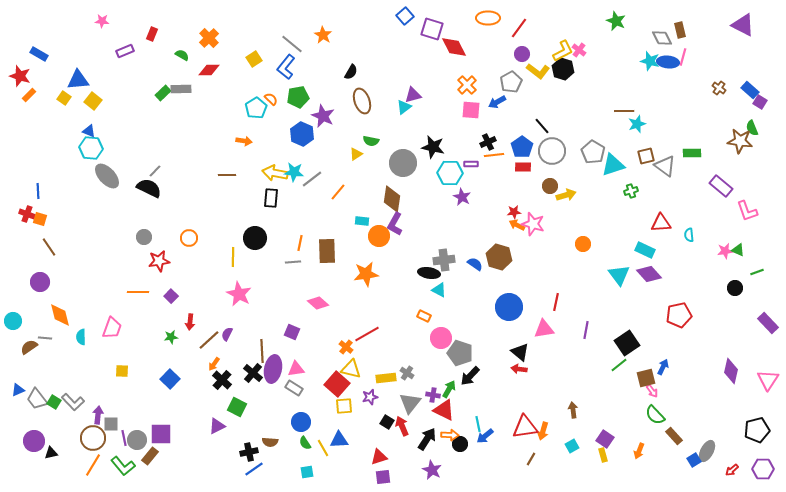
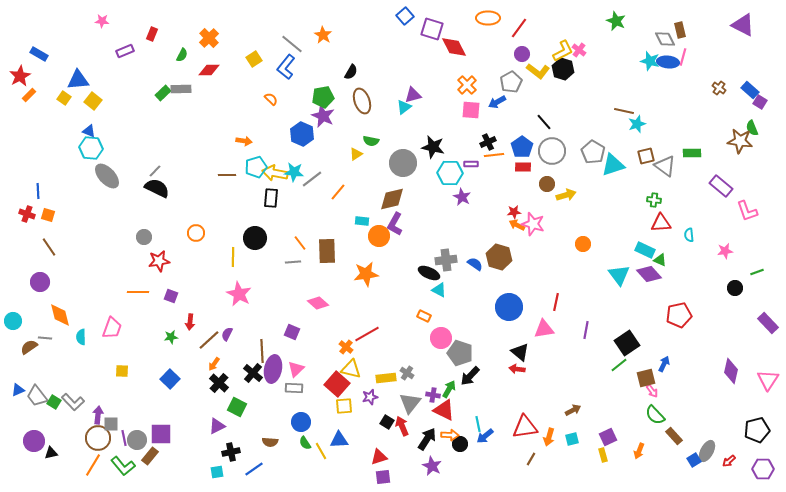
gray diamond at (662, 38): moved 3 px right, 1 px down
green semicircle at (182, 55): rotated 88 degrees clockwise
red star at (20, 76): rotated 25 degrees clockwise
green pentagon at (298, 97): moved 25 px right
cyan pentagon at (256, 108): moved 59 px down; rotated 15 degrees clockwise
brown line at (624, 111): rotated 12 degrees clockwise
black line at (542, 126): moved 2 px right, 4 px up
brown circle at (550, 186): moved 3 px left, 2 px up
black semicircle at (149, 188): moved 8 px right
green cross at (631, 191): moved 23 px right, 9 px down; rotated 24 degrees clockwise
brown diamond at (392, 199): rotated 68 degrees clockwise
orange square at (40, 219): moved 8 px right, 4 px up
orange circle at (189, 238): moved 7 px right, 5 px up
orange line at (300, 243): rotated 49 degrees counterclockwise
green triangle at (738, 250): moved 78 px left, 10 px down
gray cross at (444, 260): moved 2 px right
black ellipse at (429, 273): rotated 15 degrees clockwise
purple square at (171, 296): rotated 24 degrees counterclockwise
blue arrow at (663, 367): moved 1 px right, 3 px up
pink triangle at (296, 369): rotated 36 degrees counterclockwise
red arrow at (519, 369): moved 2 px left
black cross at (222, 380): moved 3 px left, 3 px down
gray rectangle at (294, 388): rotated 30 degrees counterclockwise
gray trapezoid at (37, 399): moved 3 px up
brown arrow at (573, 410): rotated 70 degrees clockwise
orange arrow at (543, 431): moved 6 px right, 6 px down
brown circle at (93, 438): moved 5 px right
purple square at (605, 439): moved 3 px right, 2 px up; rotated 30 degrees clockwise
cyan square at (572, 446): moved 7 px up; rotated 16 degrees clockwise
yellow line at (323, 448): moved 2 px left, 3 px down
black cross at (249, 452): moved 18 px left
purple star at (432, 470): moved 4 px up
red arrow at (732, 470): moved 3 px left, 9 px up
cyan square at (307, 472): moved 90 px left
